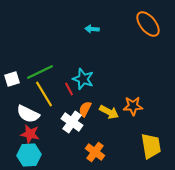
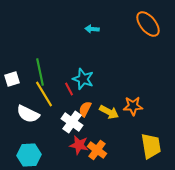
green line: rotated 76 degrees counterclockwise
red star: moved 49 px right, 11 px down
orange cross: moved 2 px right, 2 px up
